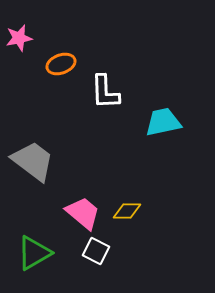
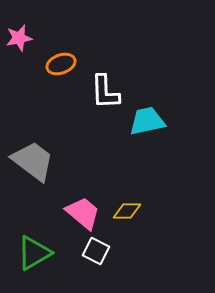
cyan trapezoid: moved 16 px left, 1 px up
